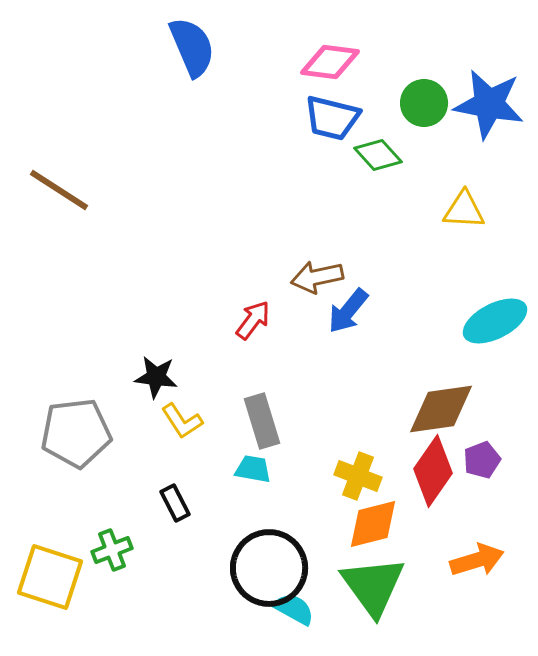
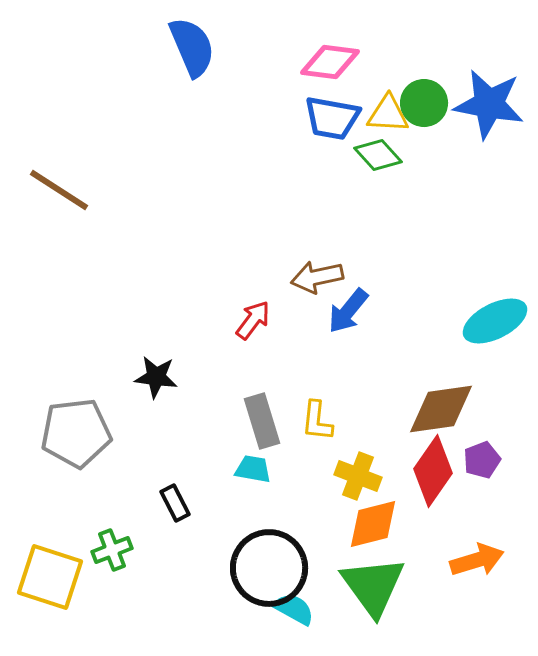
blue trapezoid: rotated 4 degrees counterclockwise
yellow triangle: moved 76 px left, 96 px up
yellow L-shape: moved 135 px right; rotated 39 degrees clockwise
